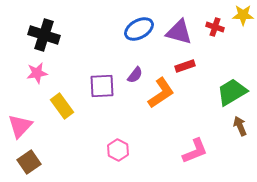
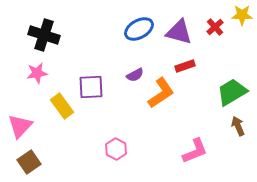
yellow star: moved 1 px left
red cross: rotated 30 degrees clockwise
purple semicircle: rotated 24 degrees clockwise
purple square: moved 11 px left, 1 px down
brown arrow: moved 2 px left
pink hexagon: moved 2 px left, 1 px up
